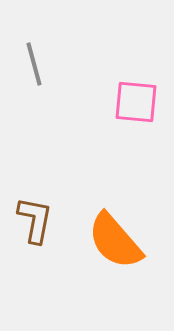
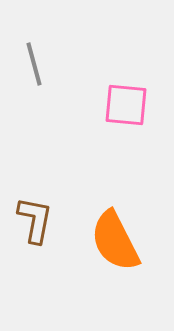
pink square: moved 10 px left, 3 px down
orange semicircle: rotated 14 degrees clockwise
